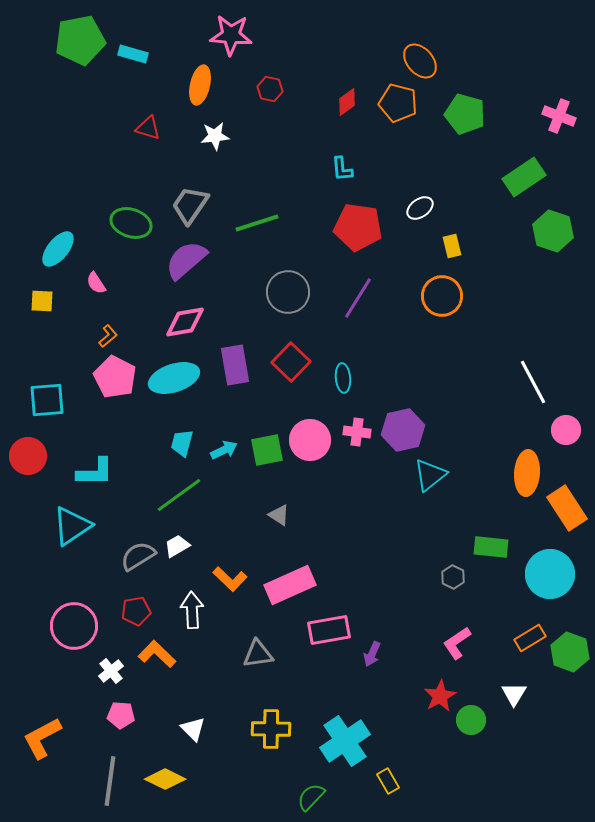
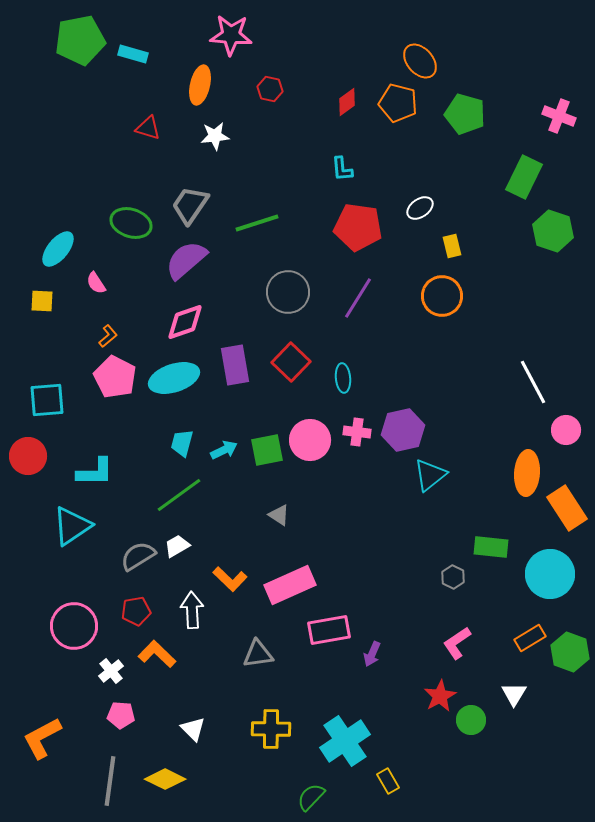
green rectangle at (524, 177): rotated 30 degrees counterclockwise
pink diamond at (185, 322): rotated 9 degrees counterclockwise
